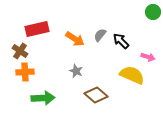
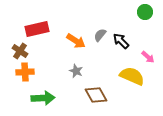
green circle: moved 8 px left
orange arrow: moved 1 px right, 2 px down
pink arrow: rotated 24 degrees clockwise
yellow semicircle: moved 1 px down
brown diamond: rotated 20 degrees clockwise
